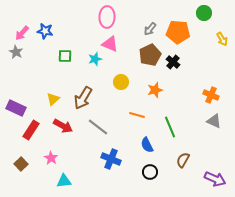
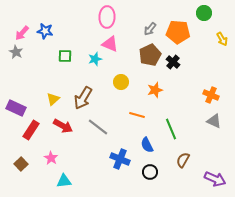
green line: moved 1 px right, 2 px down
blue cross: moved 9 px right
